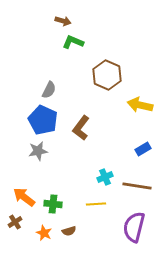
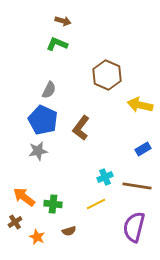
green L-shape: moved 16 px left, 2 px down
yellow line: rotated 24 degrees counterclockwise
orange star: moved 7 px left, 4 px down
